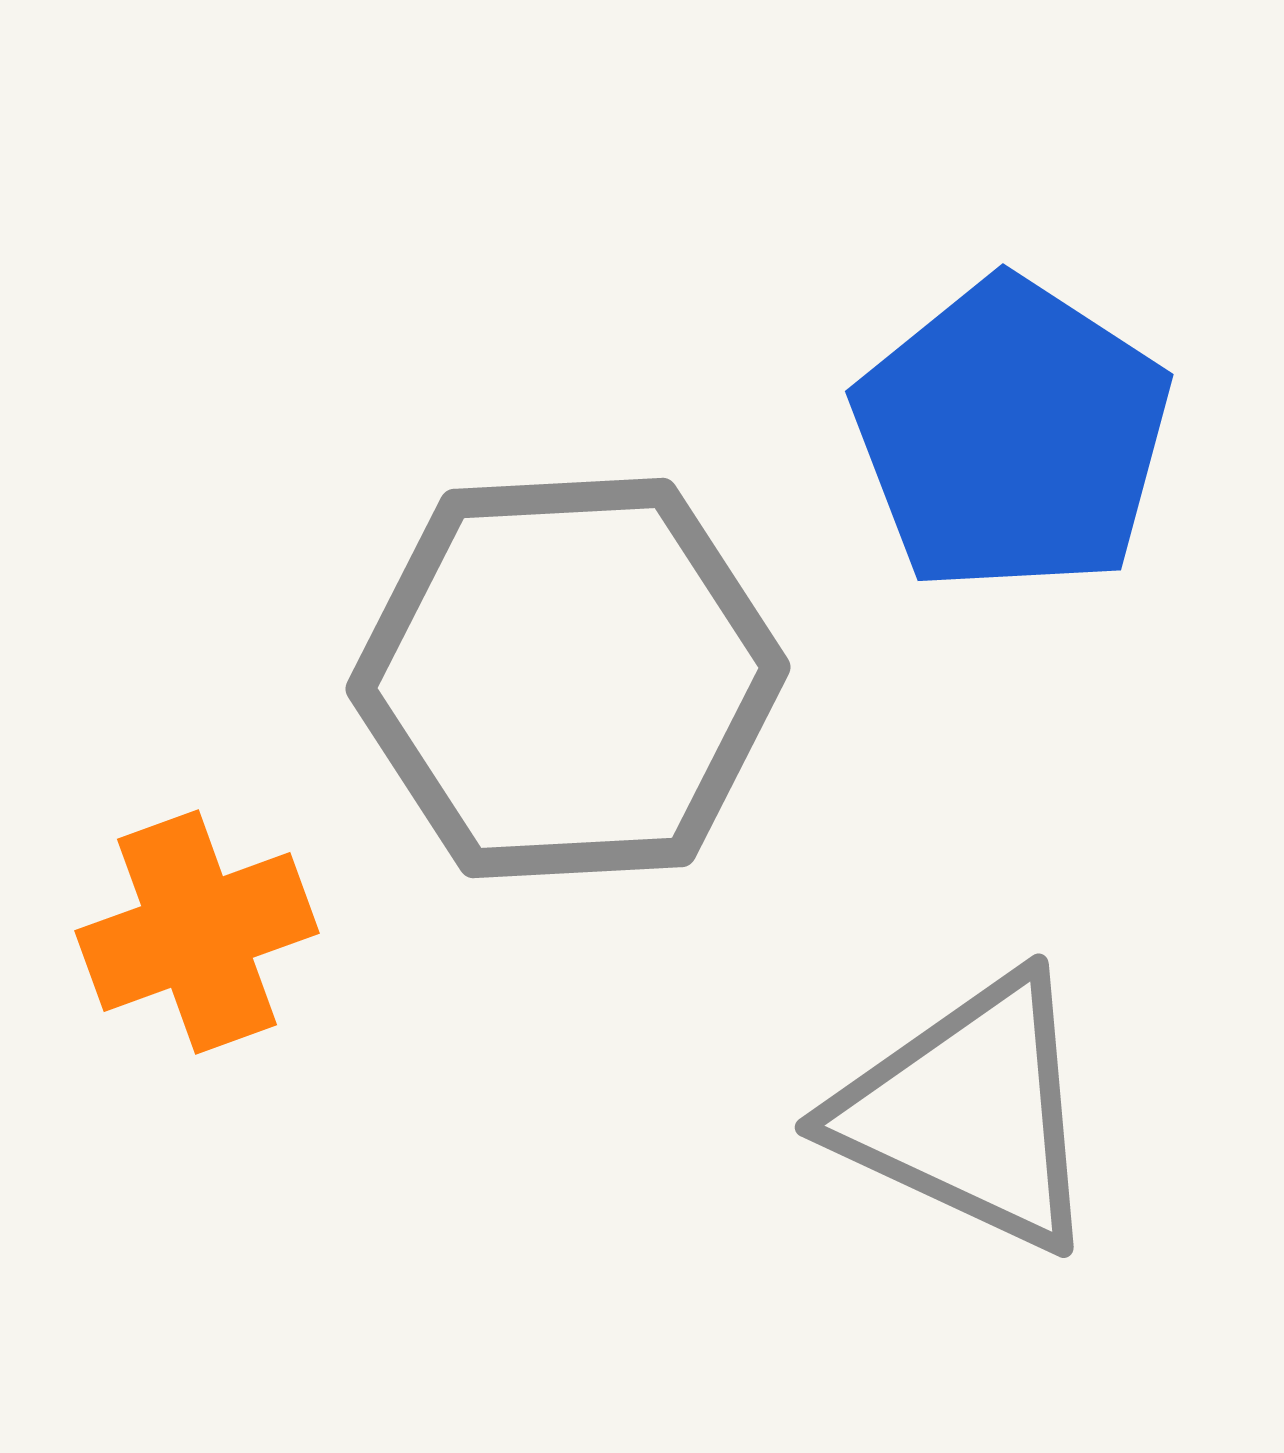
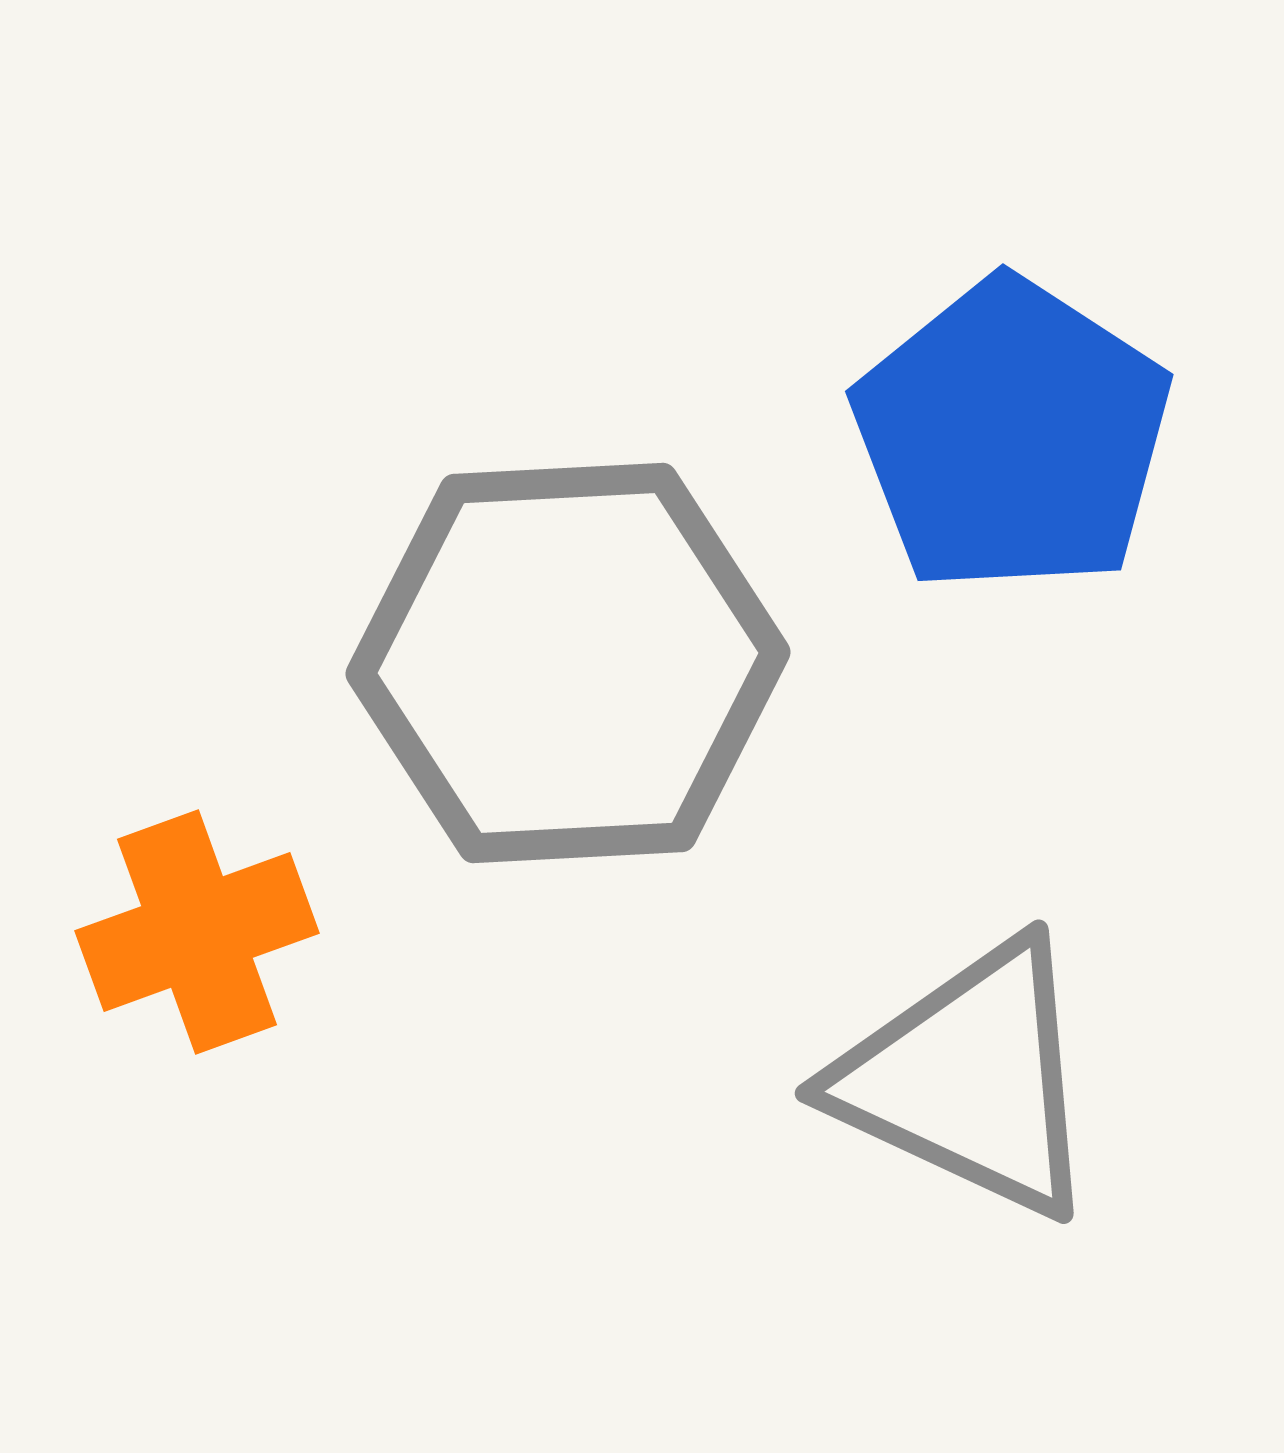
gray hexagon: moved 15 px up
gray triangle: moved 34 px up
